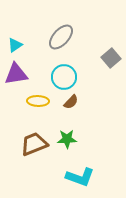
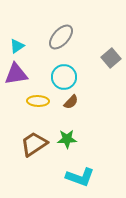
cyan triangle: moved 2 px right, 1 px down
brown trapezoid: rotated 12 degrees counterclockwise
